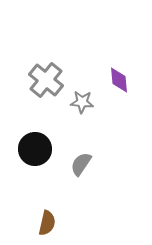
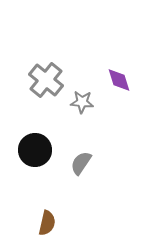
purple diamond: rotated 12 degrees counterclockwise
black circle: moved 1 px down
gray semicircle: moved 1 px up
